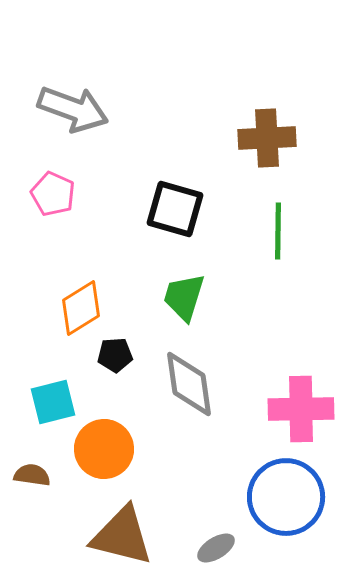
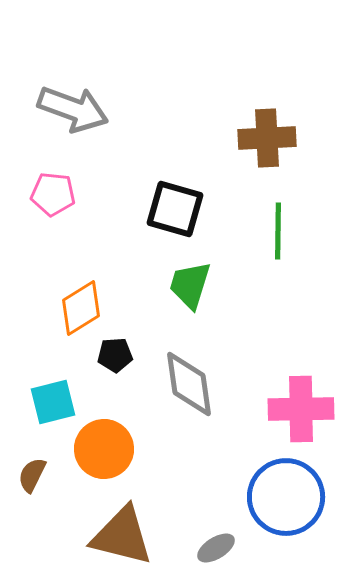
pink pentagon: rotated 18 degrees counterclockwise
green trapezoid: moved 6 px right, 12 px up
brown semicircle: rotated 72 degrees counterclockwise
